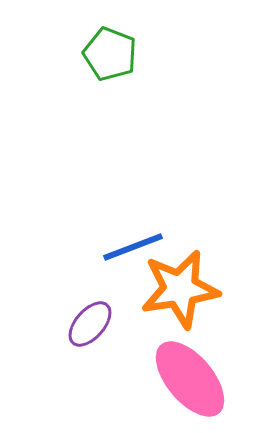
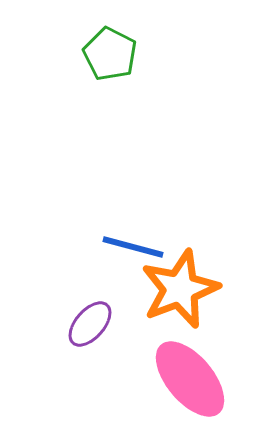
green pentagon: rotated 6 degrees clockwise
blue line: rotated 36 degrees clockwise
orange star: rotated 12 degrees counterclockwise
